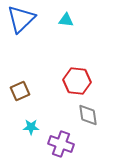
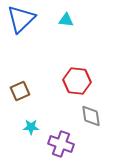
gray diamond: moved 3 px right, 1 px down
